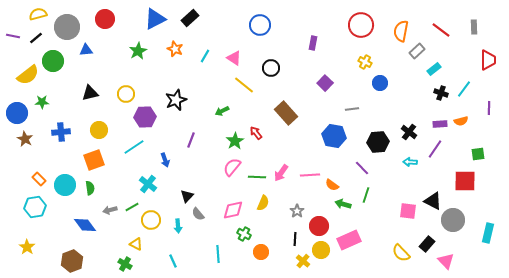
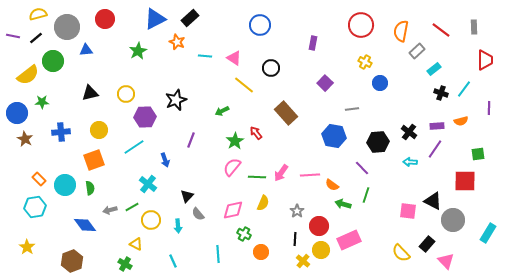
orange star at (175, 49): moved 2 px right, 7 px up
cyan line at (205, 56): rotated 64 degrees clockwise
red trapezoid at (488, 60): moved 3 px left
purple rectangle at (440, 124): moved 3 px left, 2 px down
cyan rectangle at (488, 233): rotated 18 degrees clockwise
